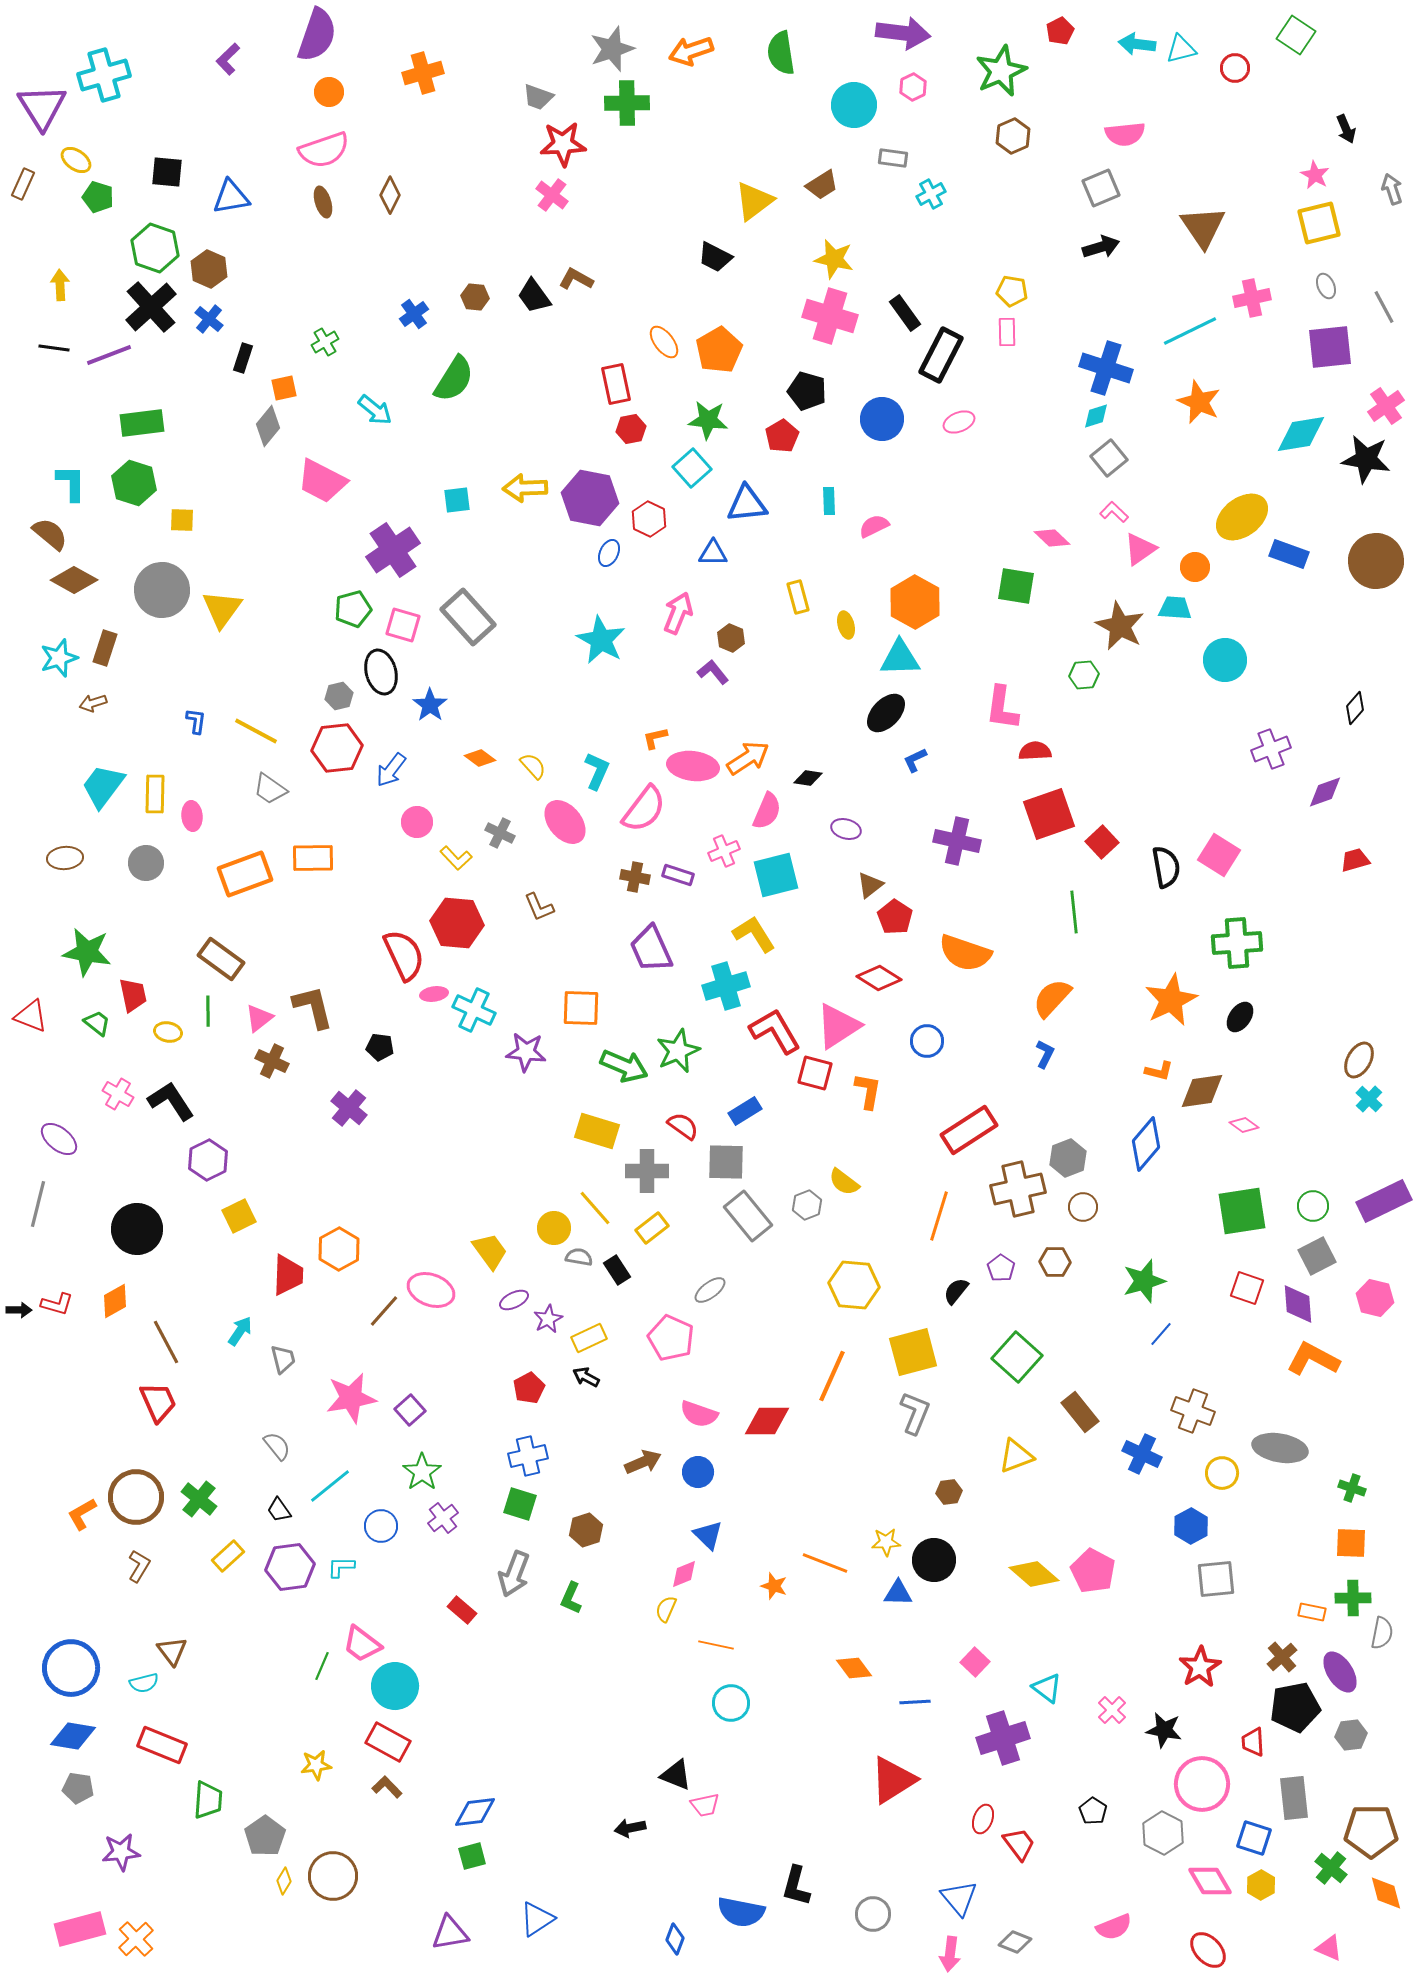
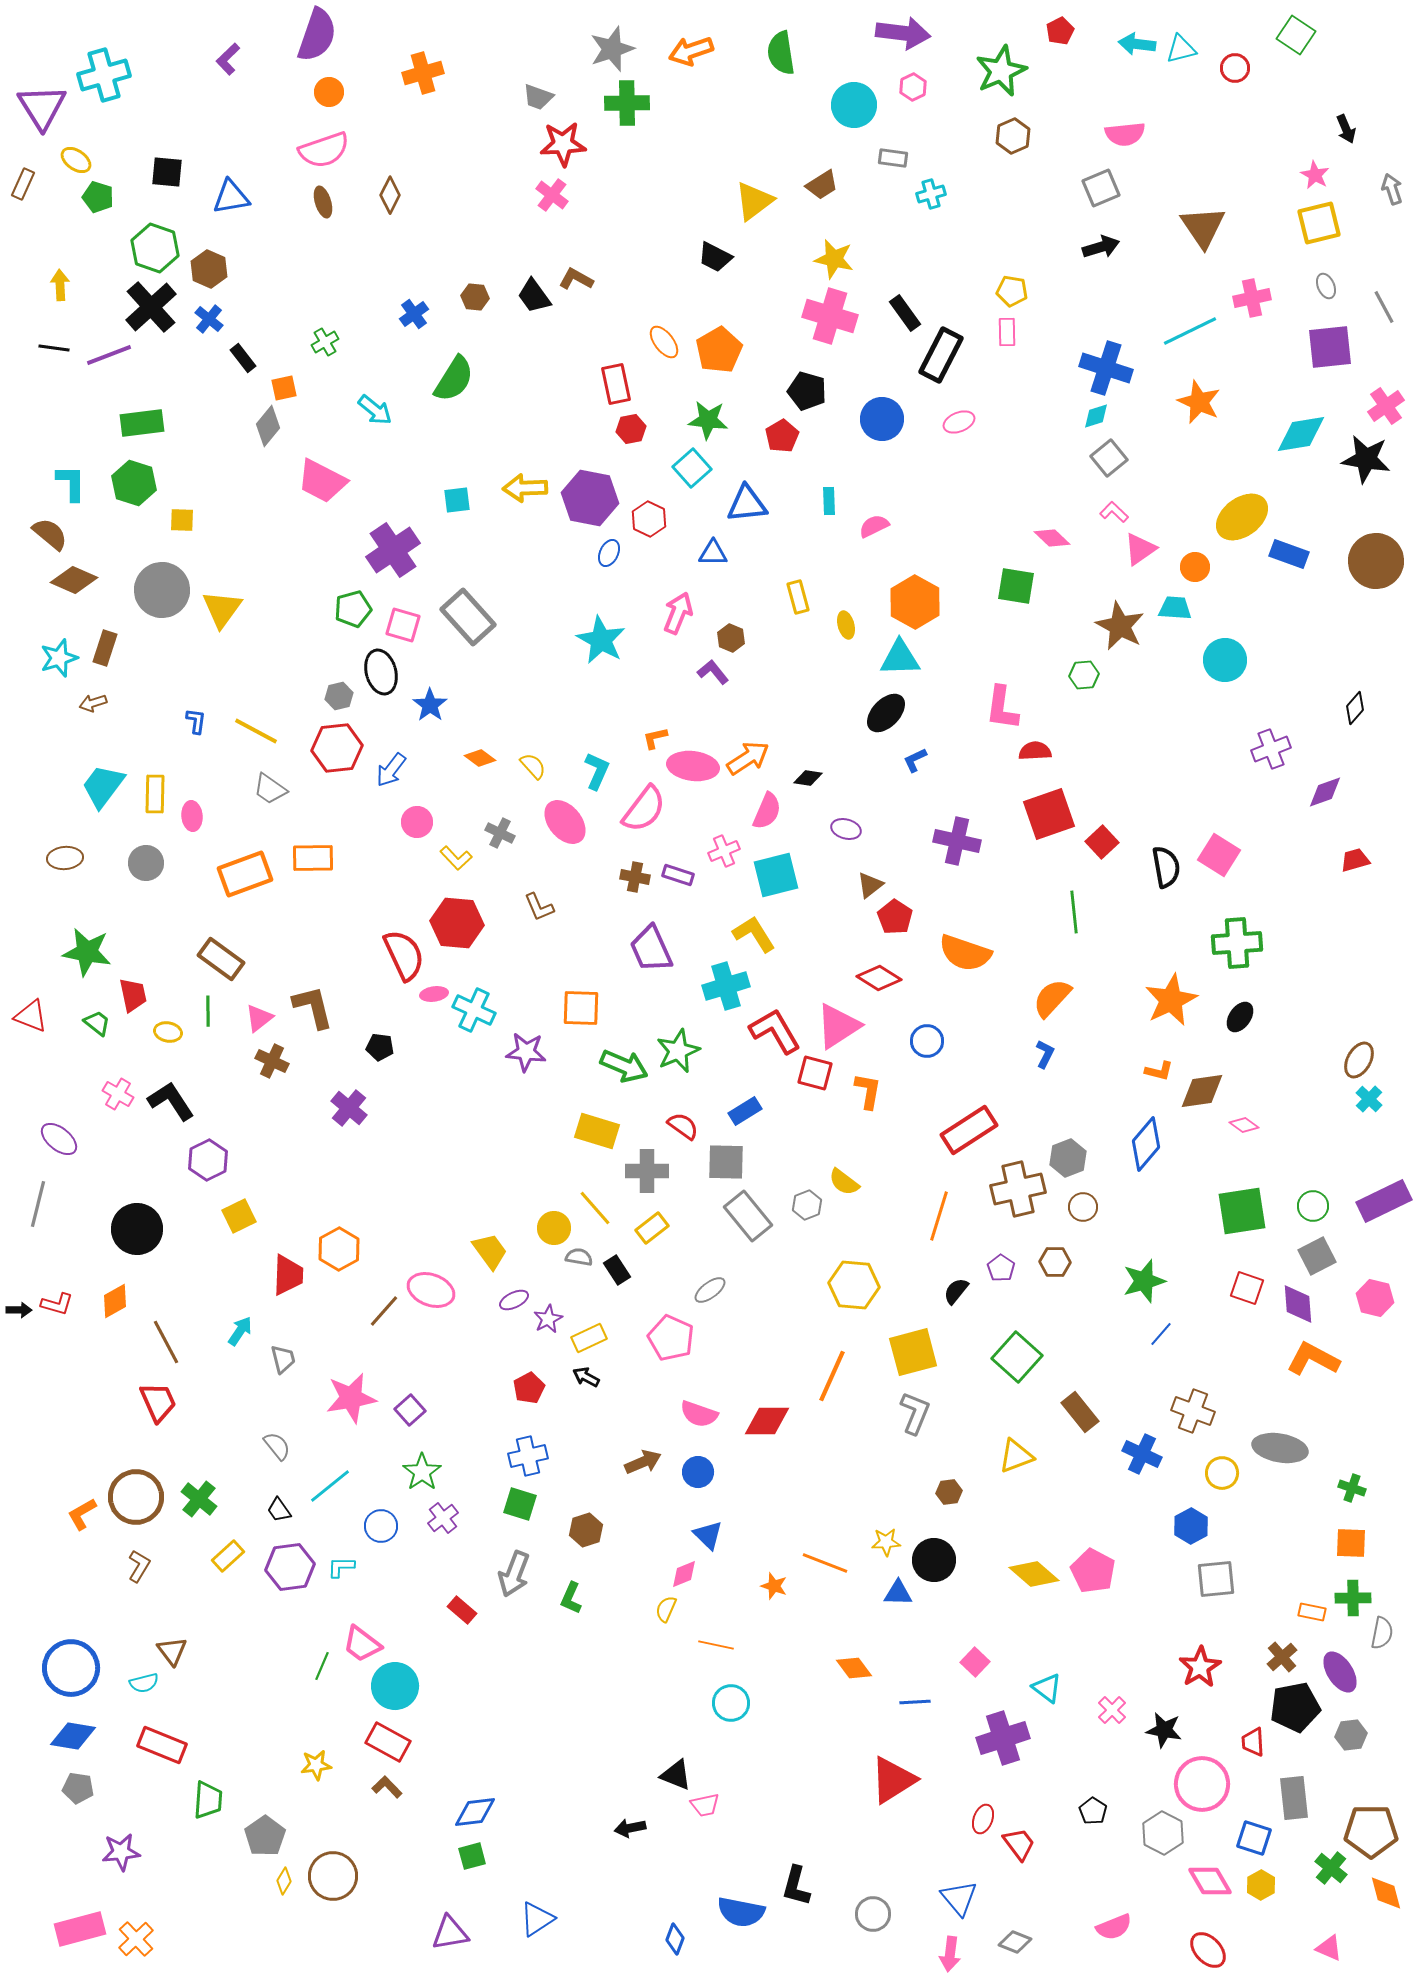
cyan cross at (931, 194): rotated 12 degrees clockwise
black rectangle at (243, 358): rotated 56 degrees counterclockwise
brown diamond at (74, 580): rotated 6 degrees counterclockwise
